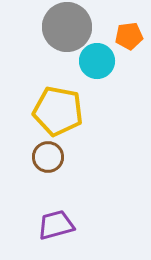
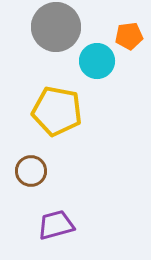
gray circle: moved 11 px left
yellow pentagon: moved 1 px left
brown circle: moved 17 px left, 14 px down
